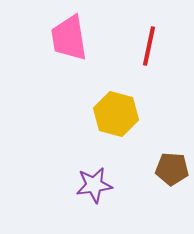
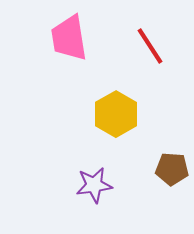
red line: moved 1 px right; rotated 45 degrees counterclockwise
yellow hexagon: rotated 15 degrees clockwise
